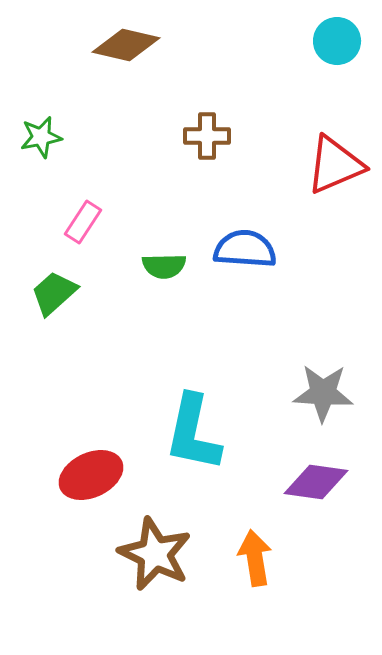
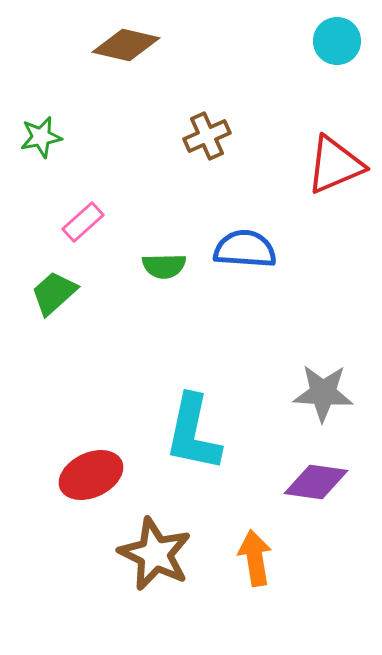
brown cross: rotated 24 degrees counterclockwise
pink rectangle: rotated 15 degrees clockwise
